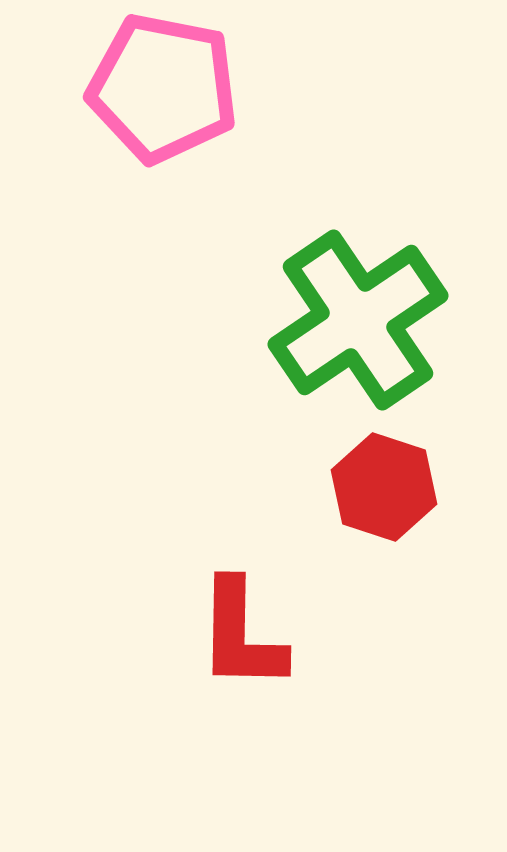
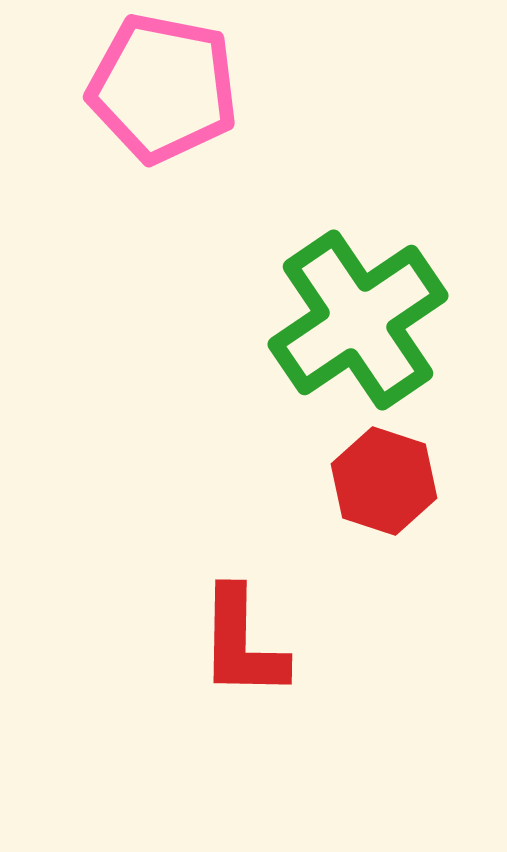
red hexagon: moved 6 px up
red L-shape: moved 1 px right, 8 px down
